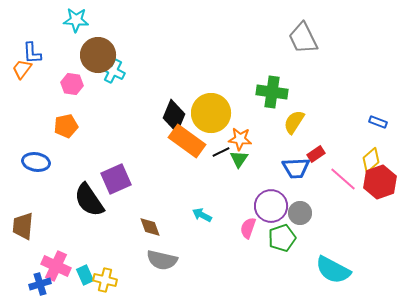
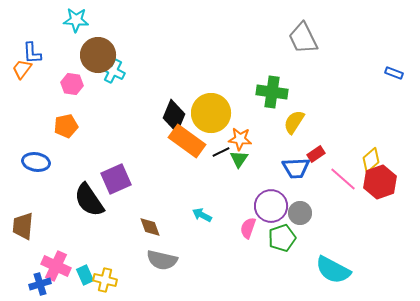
blue rectangle: moved 16 px right, 49 px up
